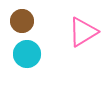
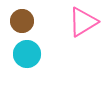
pink triangle: moved 10 px up
